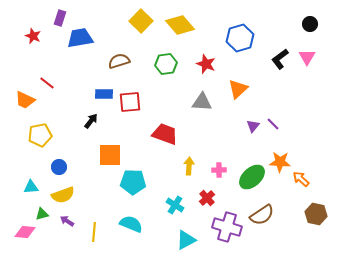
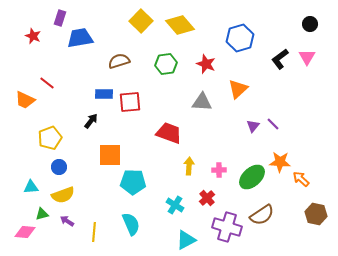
red trapezoid at (165, 134): moved 4 px right, 1 px up
yellow pentagon at (40, 135): moved 10 px right, 3 px down; rotated 10 degrees counterclockwise
cyan semicircle at (131, 224): rotated 45 degrees clockwise
